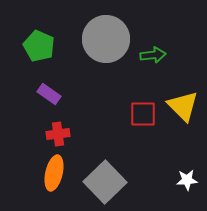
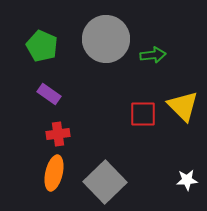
green pentagon: moved 3 px right
